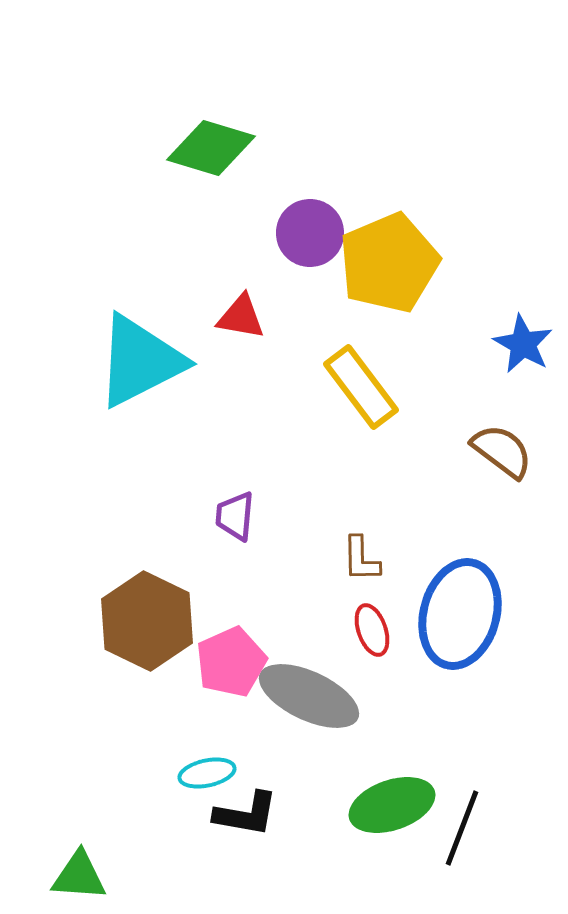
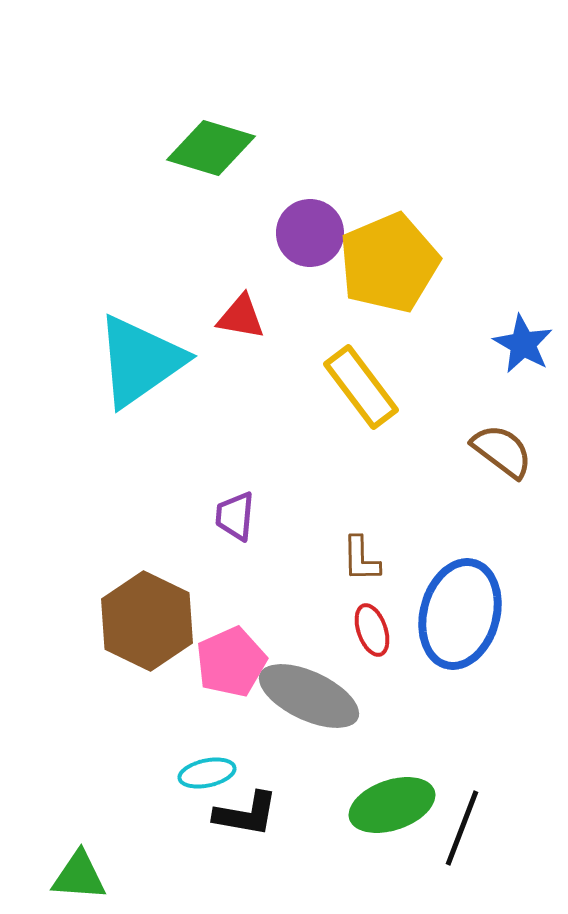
cyan triangle: rotated 8 degrees counterclockwise
